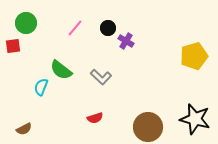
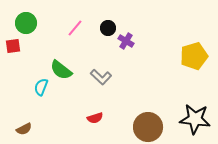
black star: rotated 8 degrees counterclockwise
